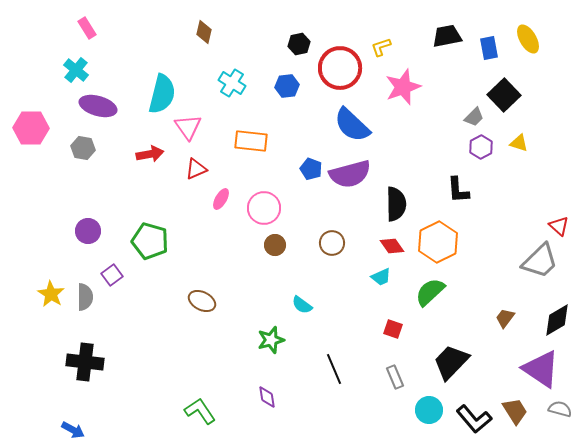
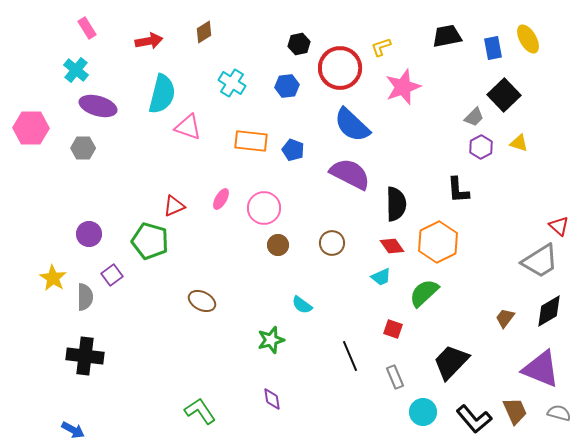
brown diamond at (204, 32): rotated 45 degrees clockwise
blue rectangle at (489, 48): moved 4 px right
pink triangle at (188, 127): rotated 36 degrees counterclockwise
gray hexagon at (83, 148): rotated 10 degrees counterclockwise
red arrow at (150, 154): moved 1 px left, 113 px up
red triangle at (196, 169): moved 22 px left, 37 px down
blue pentagon at (311, 169): moved 18 px left, 19 px up
purple semicircle at (350, 174): rotated 138 degrees counterclockwise
purple circle at (88, 231): moved 1 px right, 3 px down
brown circle at (275, 245): moved 3 px right
gray trapezoid at (540, 261): rotated 12 degrees clockwise
green semicircle at (430, 292): moved 6 px left, 1 px down
yellow star at (51, 294): moved 2 px right, 16 px up
black diamond at (557, 320): moved 8 px left, 9 px up
black cross at (85, 362): moved 6 px up
black line at (334, 369): moved 16 px right, 13 px up
purple triangle at (541, 369): rotated 12 degrees counterclockwise
purple diamond at (267, 397): moved 5 px right, 2 px down
gray semicircle at (560, 409): moved 1 px left, 4 px down
cyan circle at (429, 410): moved 6 px left, 2 px down
brown trapezoid at (515, 411): rotated 8 degrees clockwise
